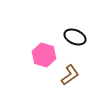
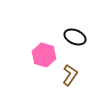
brown L-shape: rotated 20 degrees counterclockwise
